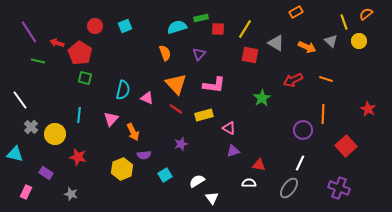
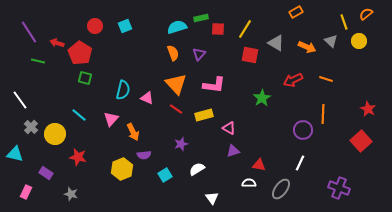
orange semicircle at (165, 53): moved 8 px right
cyan line at (79, 115): rotated 56 degrees counterclockwise
red square at (346, 146): moved 15 px right, 5 px up
white semicircle at (197, 181): moved 12 px up
gray ellipse at (289, 188): moved 8 px left, 1 px down
